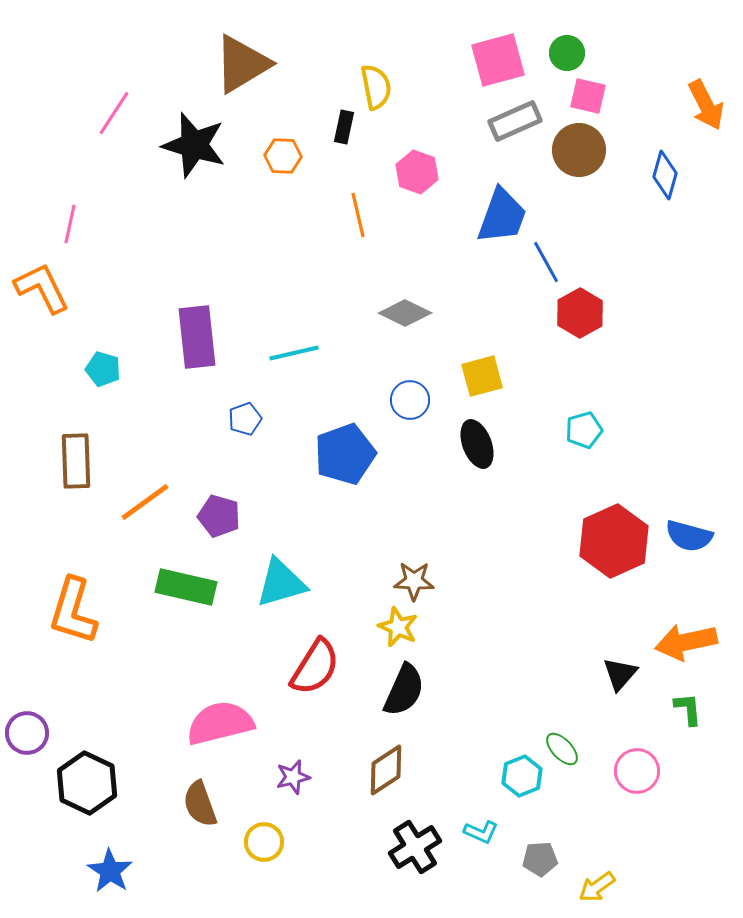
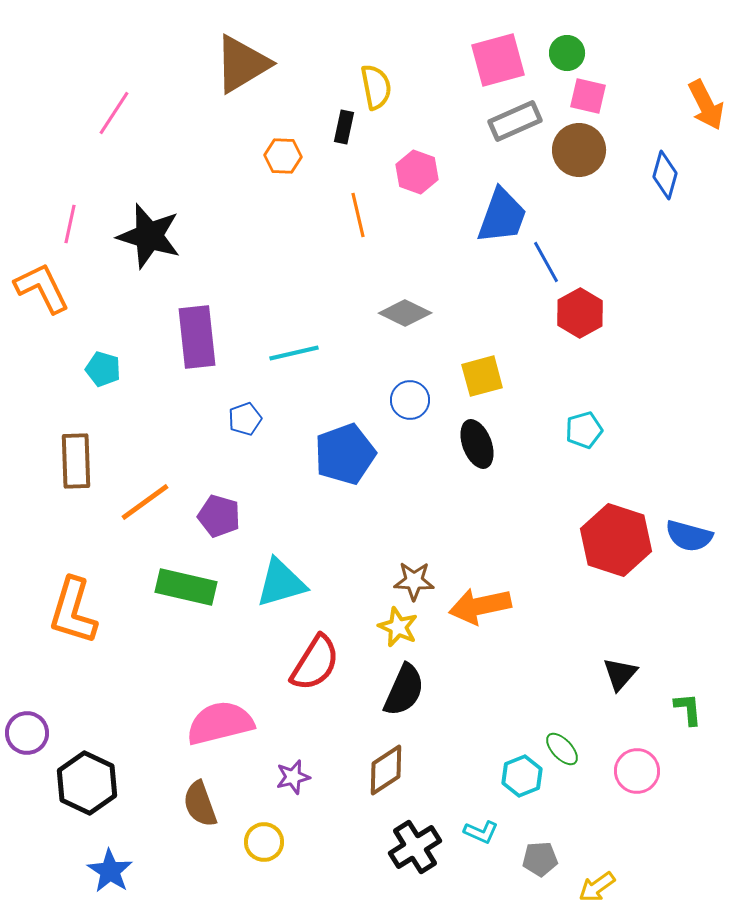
black star at (194, 145): moved 45 px left, 91 px down
red hexagon at (614, 541): moved 2 px right, 1 px up; rotated 18 degrees counterclockwise
orange arrow at (686, 642): moved 206 px left, 36 px up
red semicircle at (315, 667): moved 4 px up
